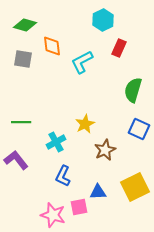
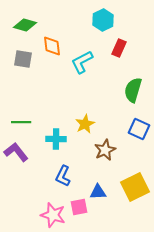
cyan cross: moved 3 px up; rotated 30 degrees clockwise
purple L-shape: moved 8 px up
